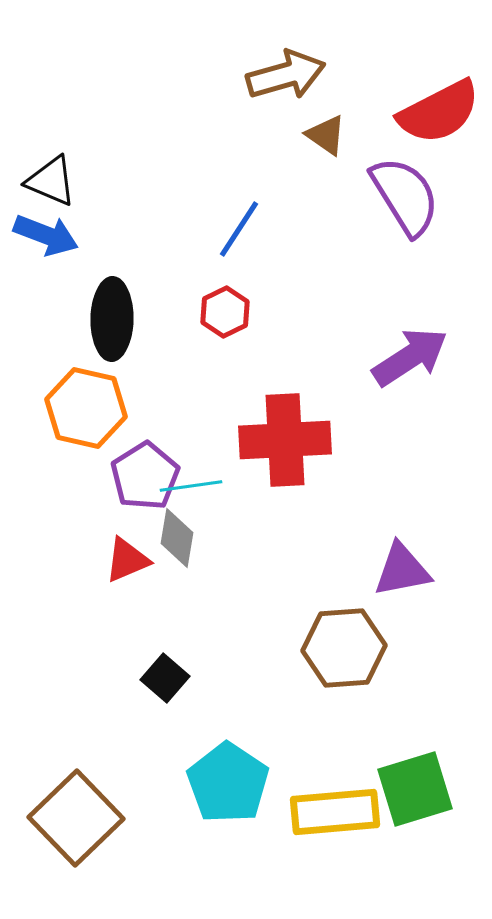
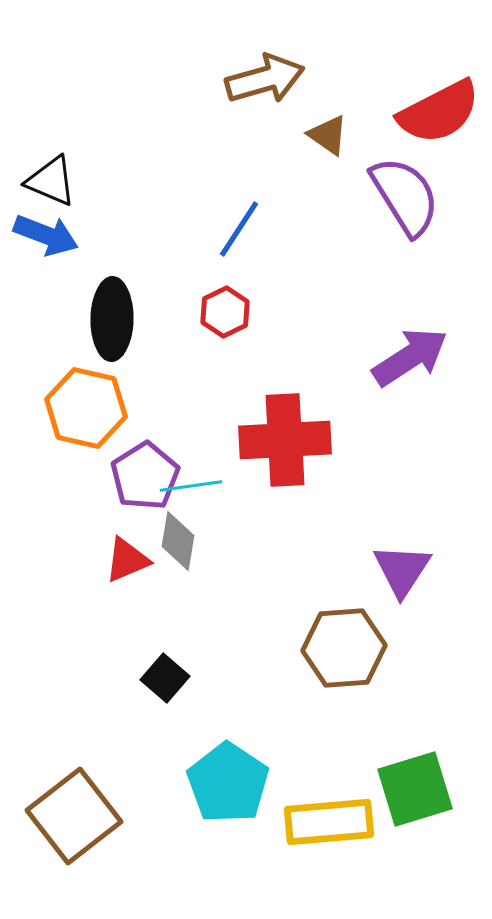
brown arrow: moved 21 px left, 4 px down
brown triangle: moved 2 px right
gray diamond: moved 1 px right, 3 px down
purple triangle: rotated 46 degrees counterclockwise
yellow rectangle: moved 6 px left, 10 px down
brown square: moved 2 px left, 2 px up; rotated 6 degrees clockwise
